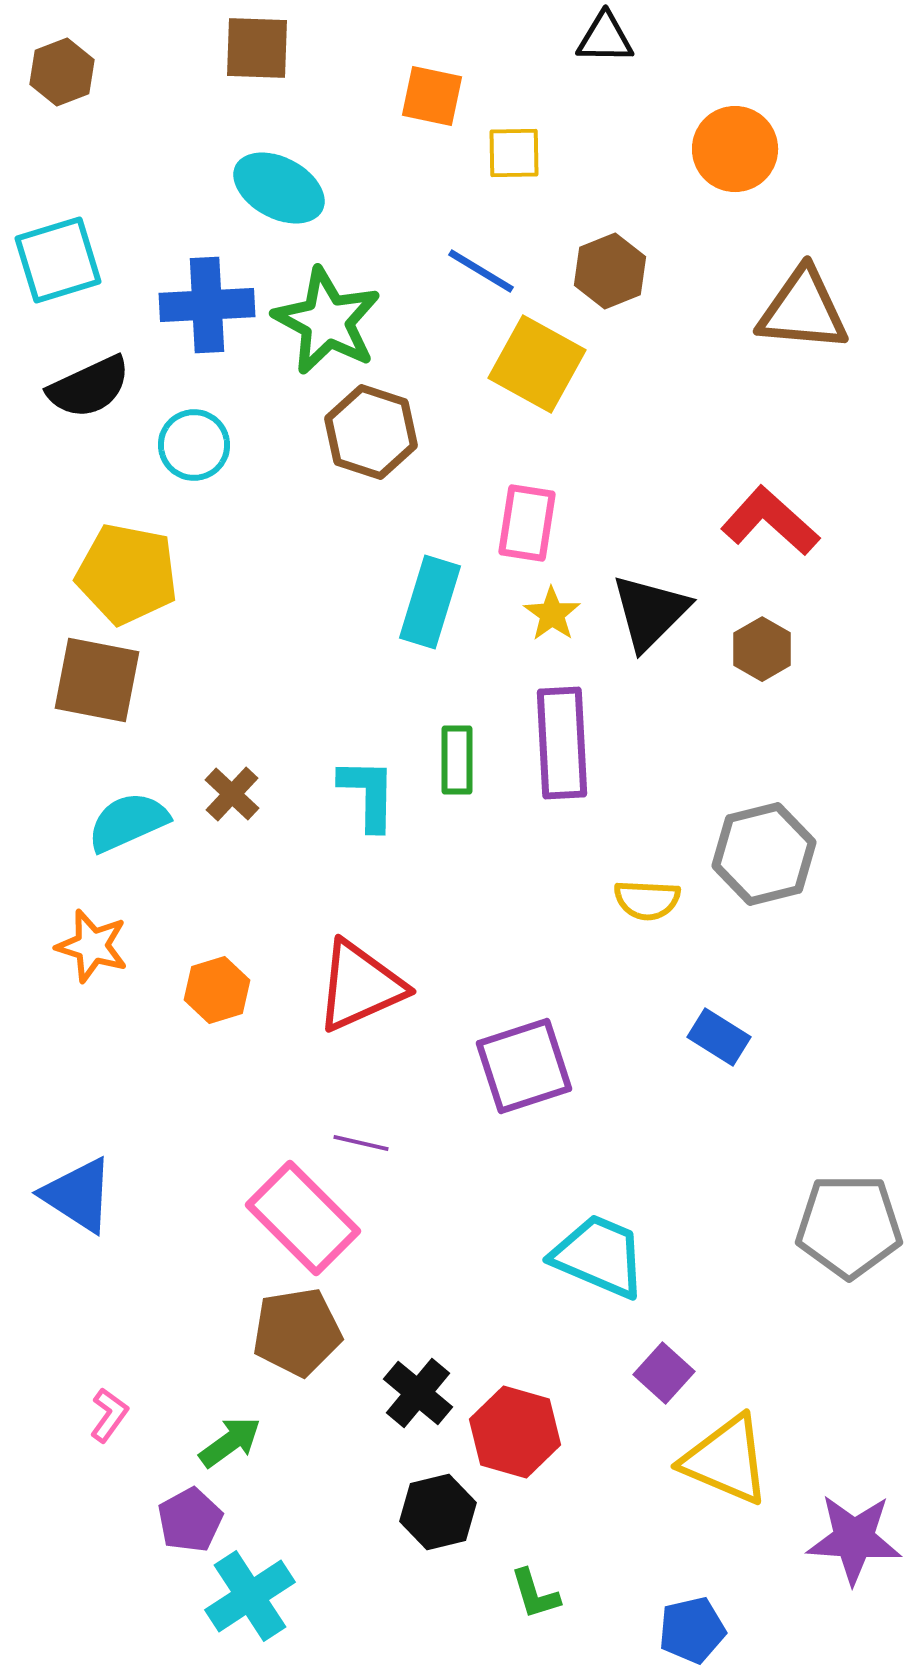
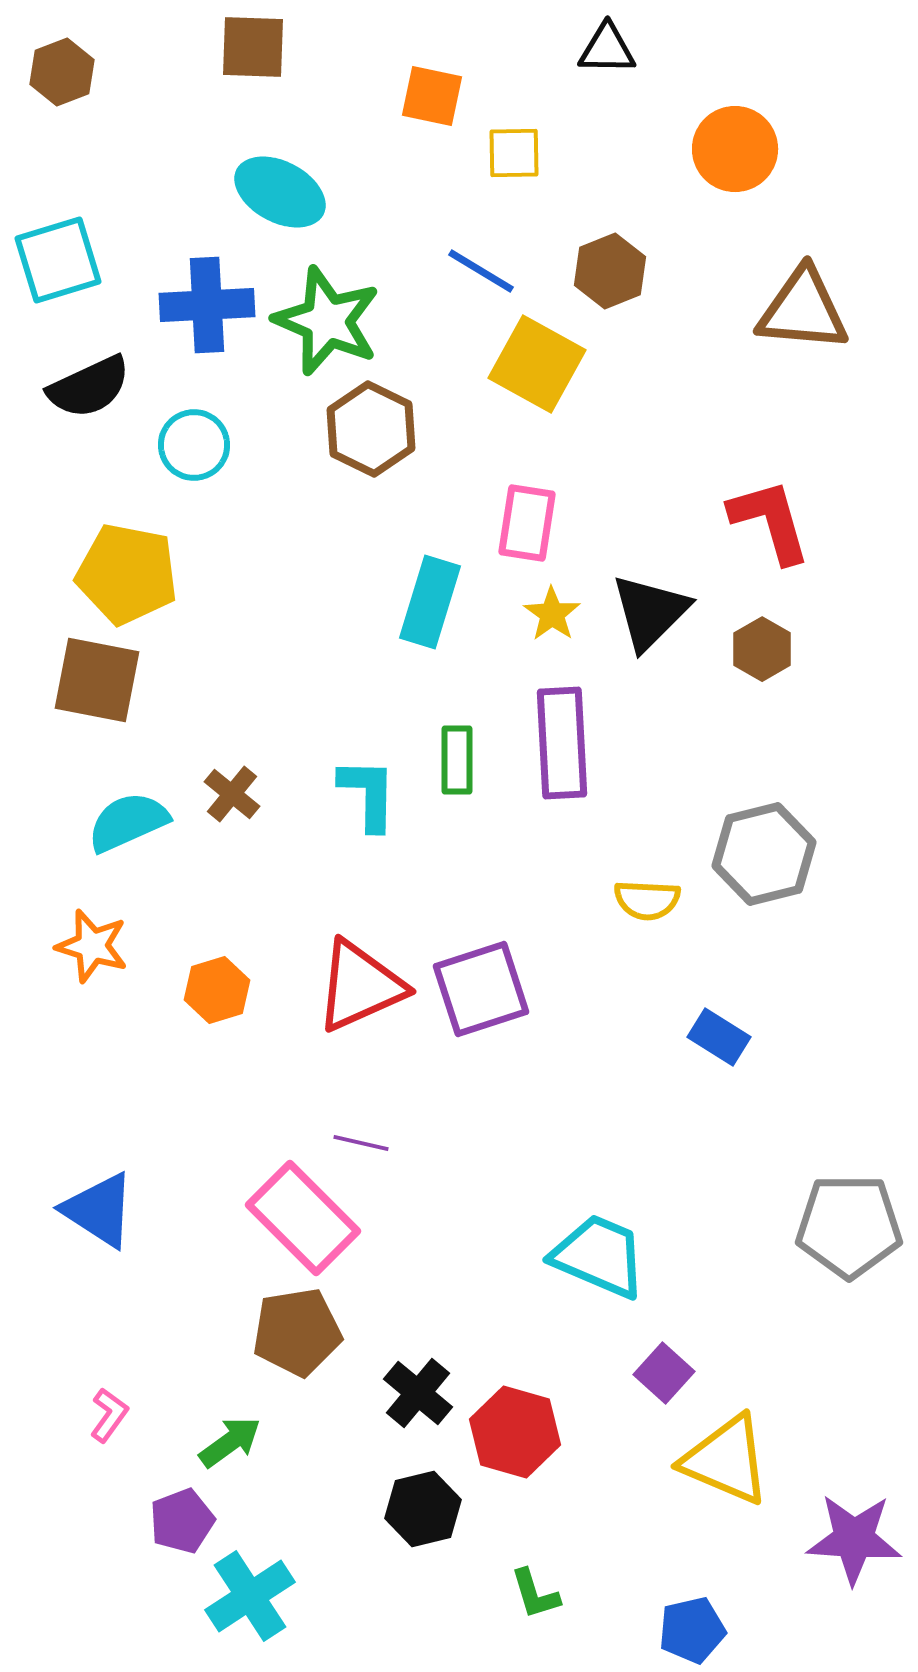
black triangle at (605, 38): moved 2 px right, 11 px down
brown square at (257, 48): moved 4 px left, 1 px up
cyan ellipse at (279, 188): moved 1 px right, 4 px down
green star at (327, 321): rotated 5 degrees counterclockwise
brown hexagon at (371, 432): moved 3 px up; rotated 8 degrees clockwise
red L-shape at (770, 521): rotated 32 degrees clockwise
brown cross at (232, 794): rotated 4 degrees counterclockwise
purple square at (524, 1066): moved 43 px left, 77 px up
blue triangle at (78, 1195): moved 21 px right, 15 px down
black hexagon at (438, 1512): moved 15 px left, 3 px up
purple pentagon at (190, 1520): moved 8 px left, 1 px down; rotated 8 degrees clockwise
